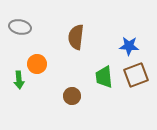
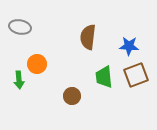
brown semicircle: moved 12 px right
